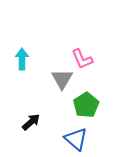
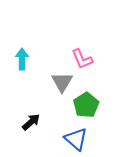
gray triangle: moved 3 px down
